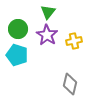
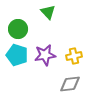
green triangle: rotated 21 degrees counterclockwise
purple star: moved 2 px left, 20 px down; rotated 30 degrees clockwise
yellow cross: moved 15 px down
gray diamond: rotated 70 degrees clockwise
